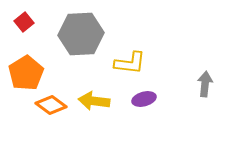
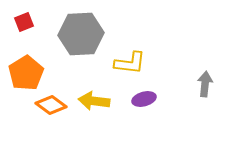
red square: rotated 18 degrees clockwise
